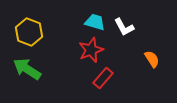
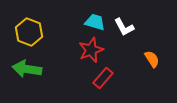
green arrow: rotated 24 degrees counterclockwise
